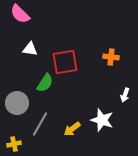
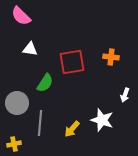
pink semicircle: moved 1 px right, 2 px down
red square: moved 7 px right
gray line: moved 1 px up; rotated 25 degrees counterclockwise
yellow arrow: rotated 12 degrees counterclockwise
